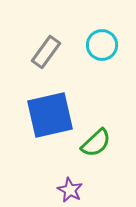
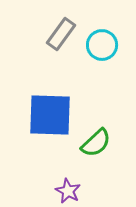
gray rectangle: moved 15 px right, 18 px up
blue square: rotated 15 degrees clockwise
purple star: moved 2 px left, 1 px down
